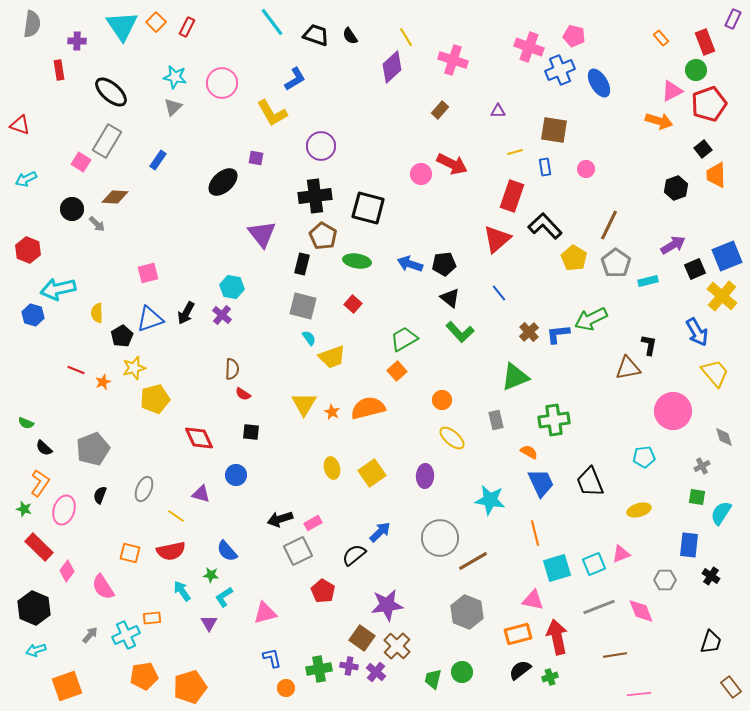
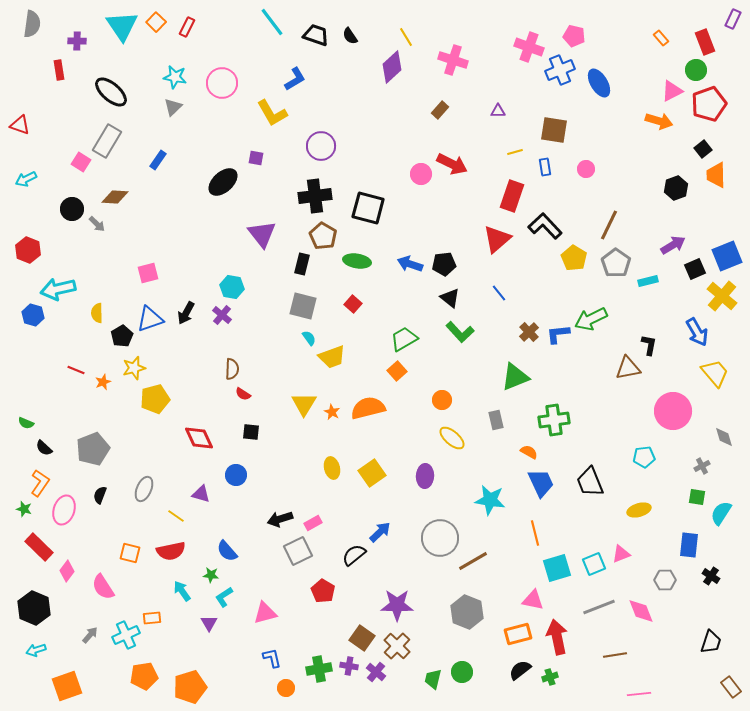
purple star at (387, 605): moved 10 px right; rotated 8 degrees clockwise
